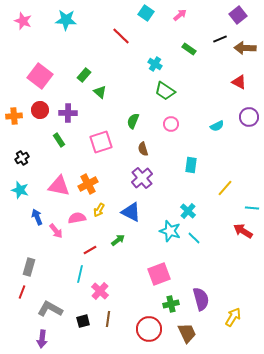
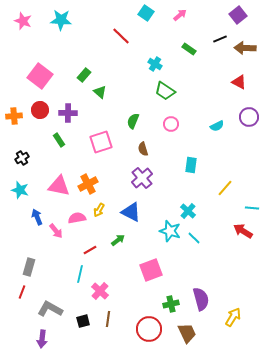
cyan star at (66, 20): moved 5 px left
pink square at (159, 274): moved 8 px left, 4 px up
